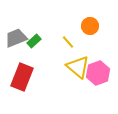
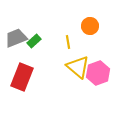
yellow line: rotated 32 degrees clockwise
